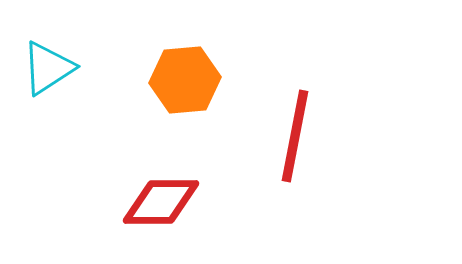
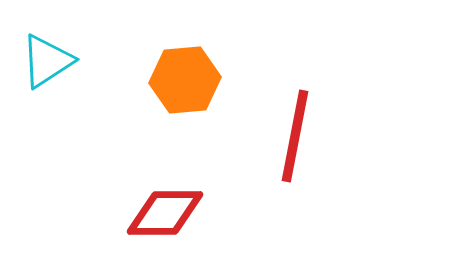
cyan triangle: moved 1 px left, 7 px up
red diamond: moved 4 px right, 11 px down
